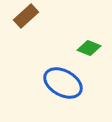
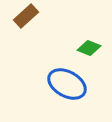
blue ellipse: moved 4 px right, 1 px down
